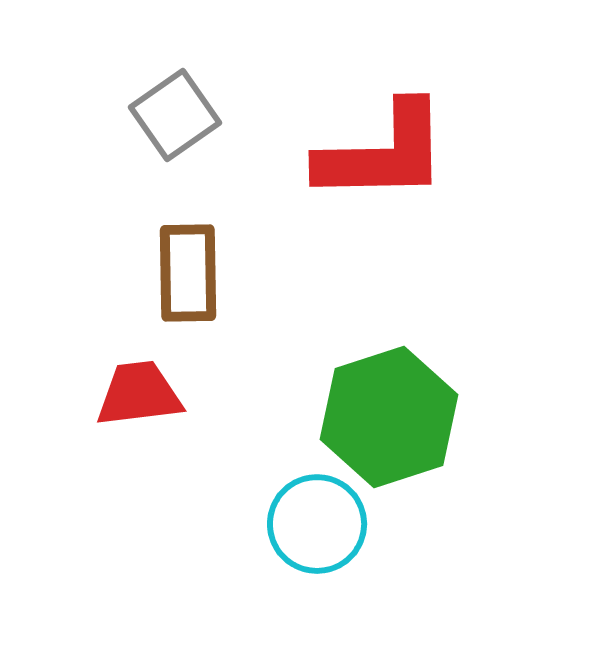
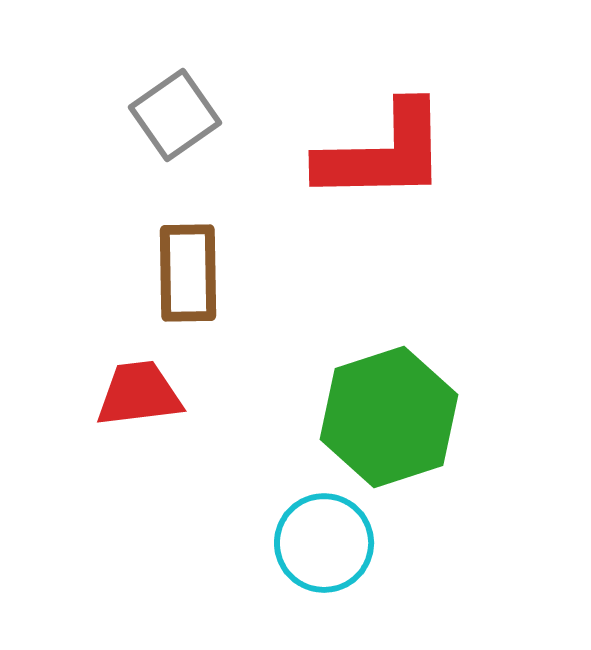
cyan circle: moved 7 px right, 19 px down
